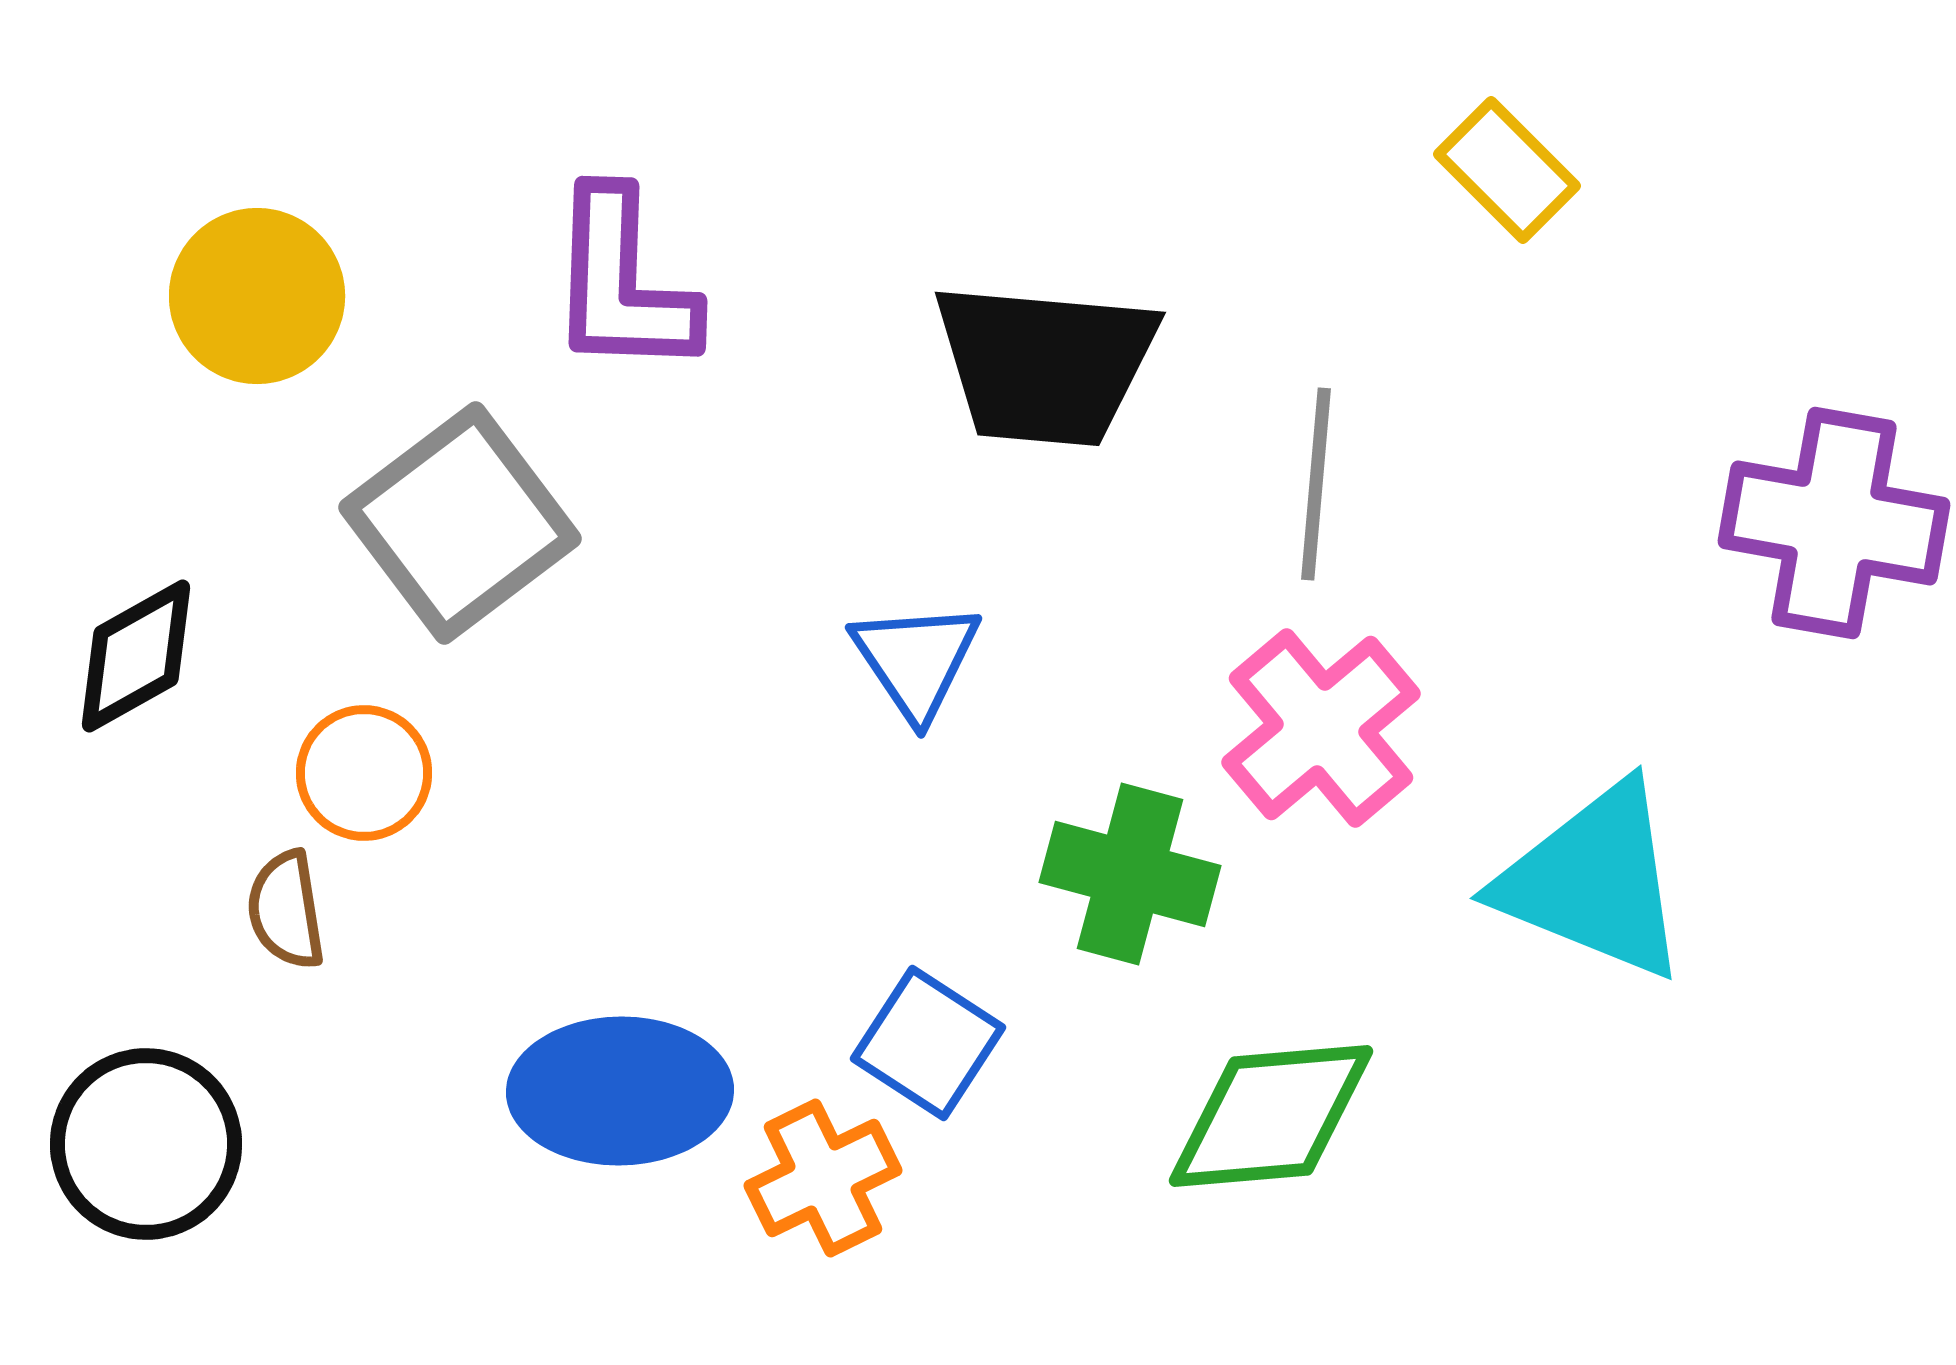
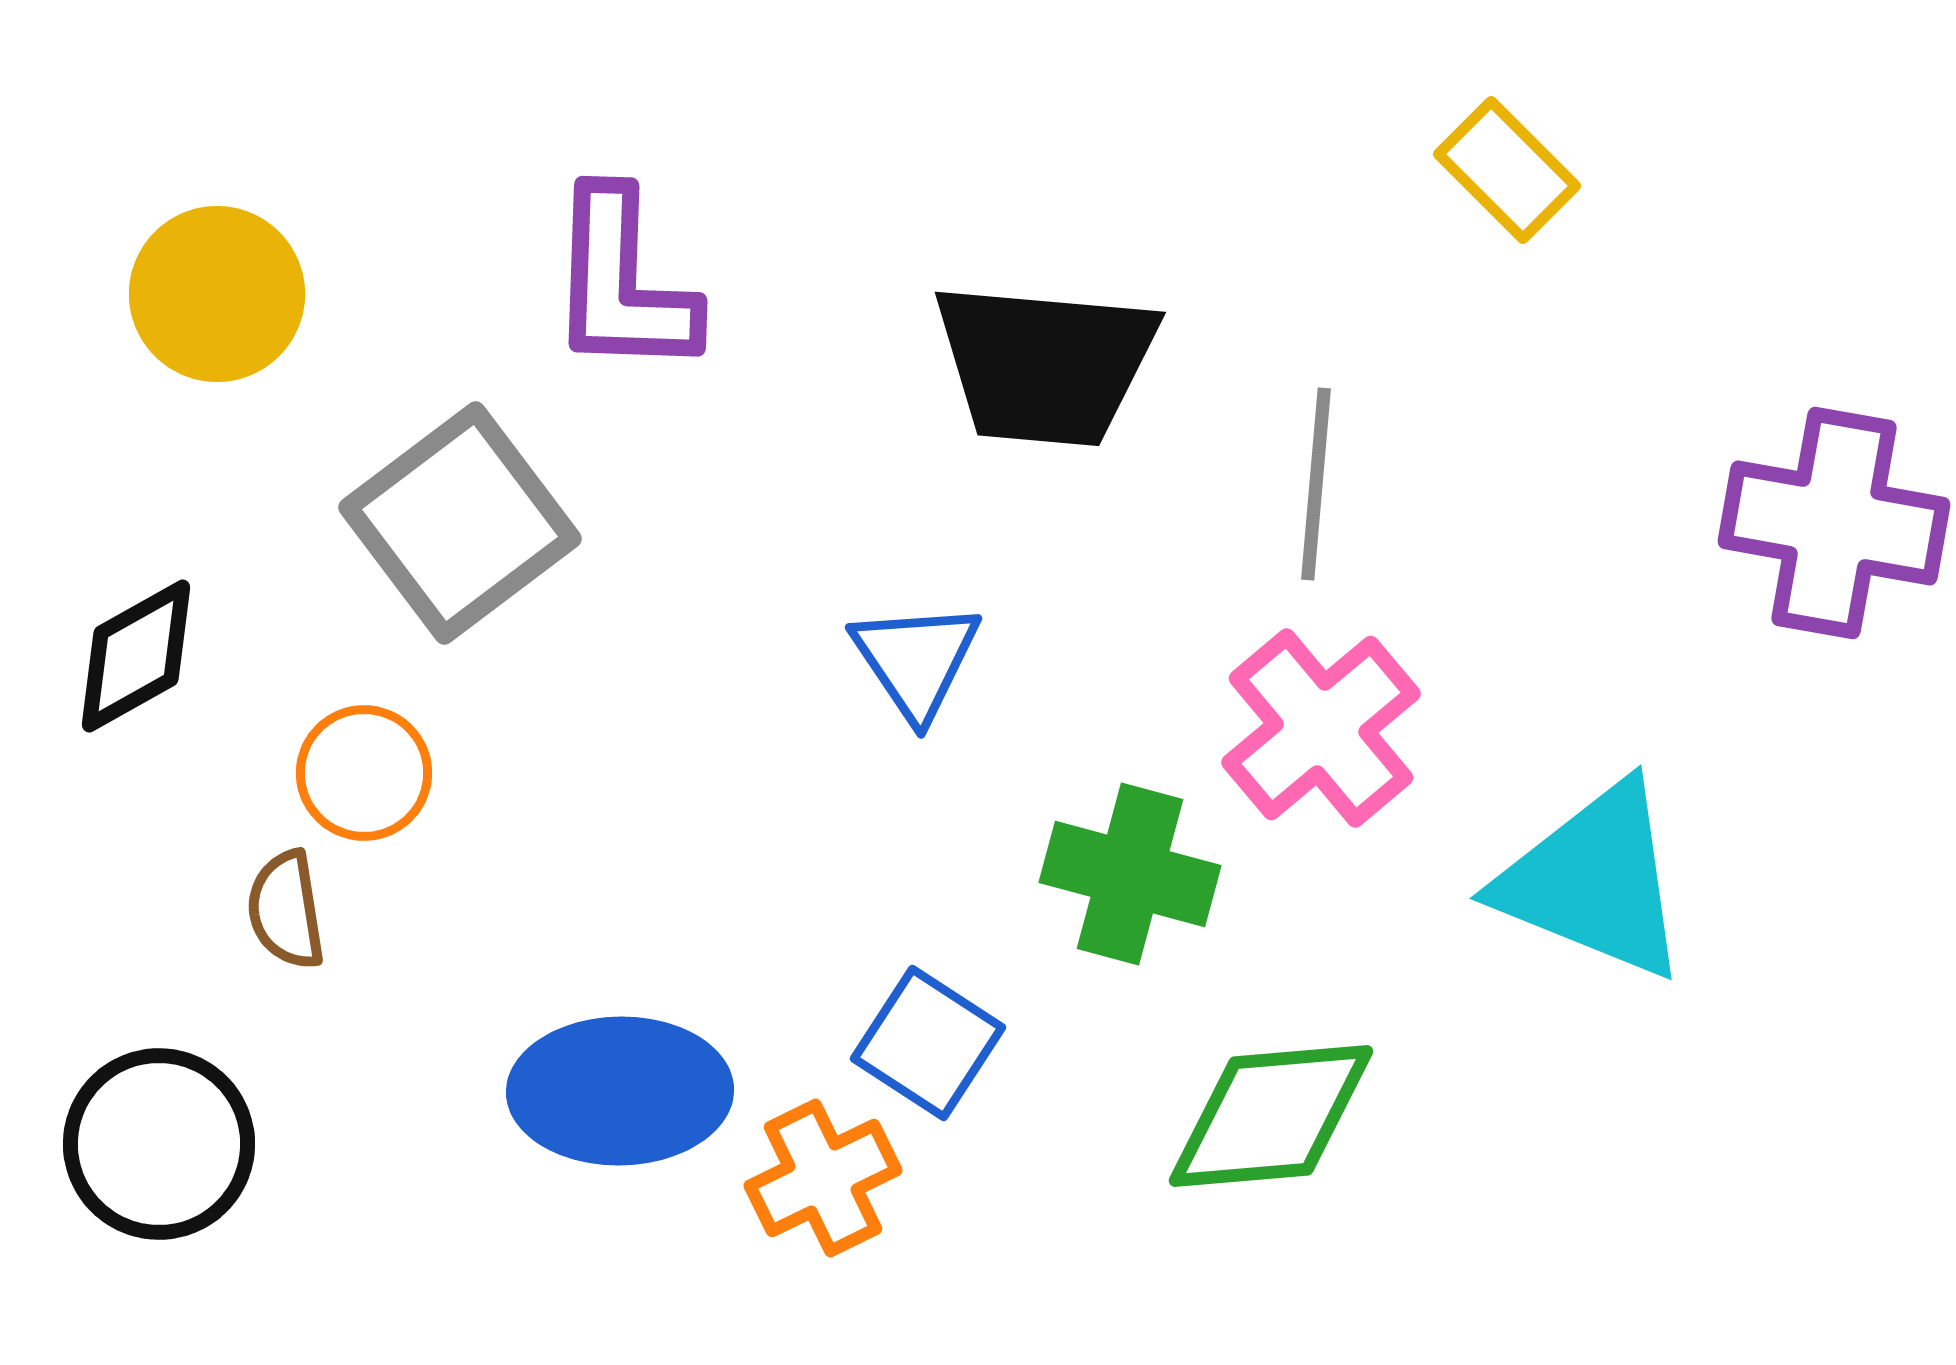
yellow circle: moved 40 px left, 2 px up
black circle: moved 13 px right
